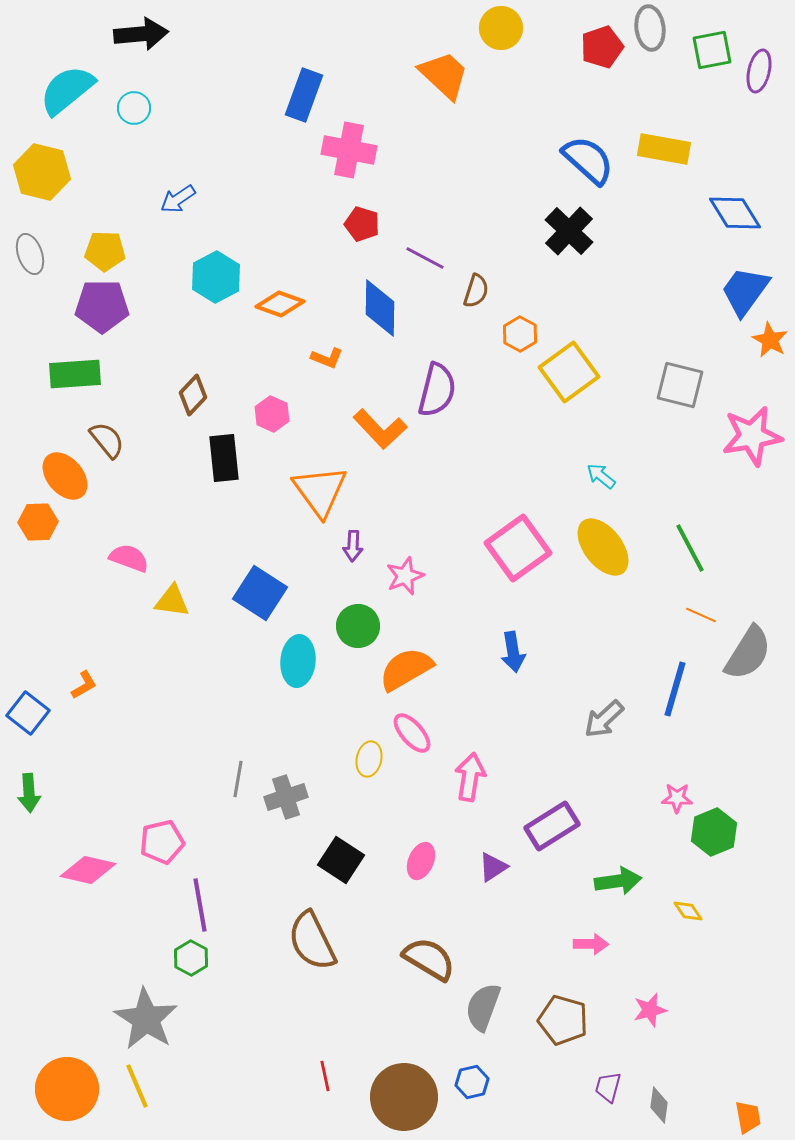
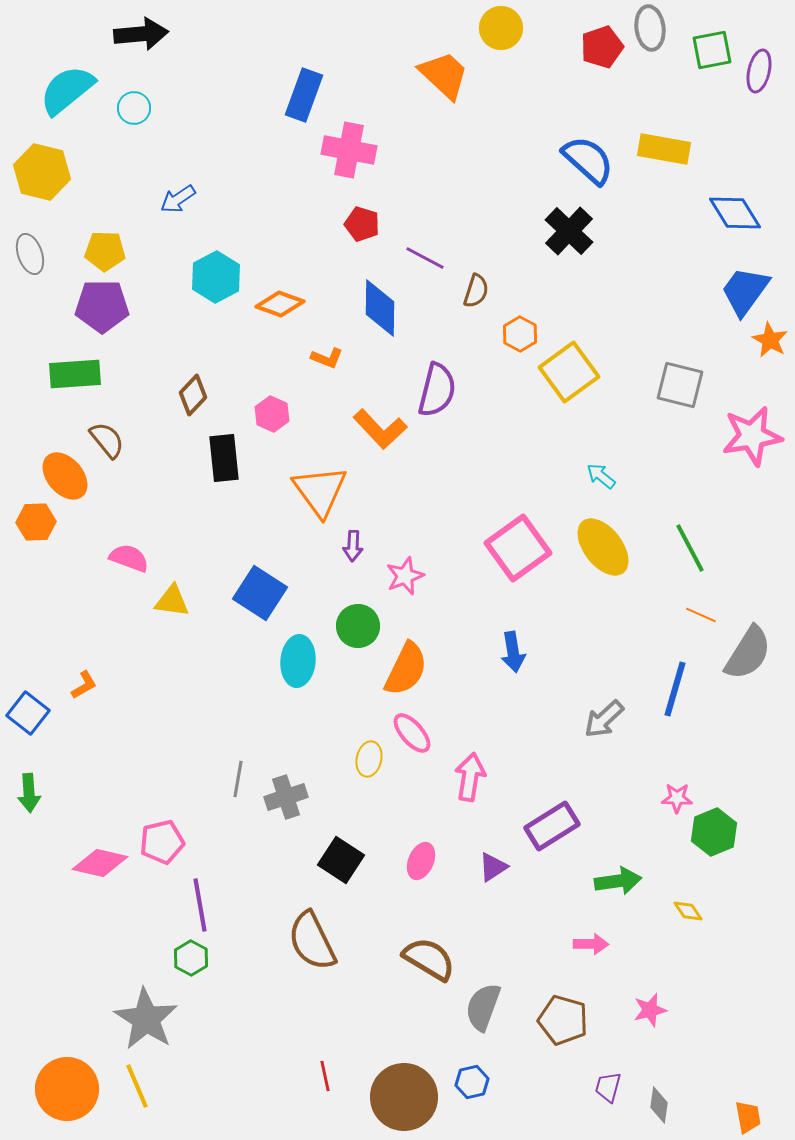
orange hexagon at (38, 522): moved 2 px left
orange semicircle at (406, 669): rotated 146 degrees clockwise
pink diamond at (88, 870): moved 12 px right, 7 px up
